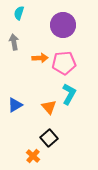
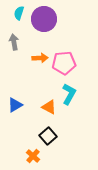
purple circle: moved 19 px left, 6 px up
orange triangle: rotated 21 degrees counterclockwise
black square: moved 1 px left, 2 px up
